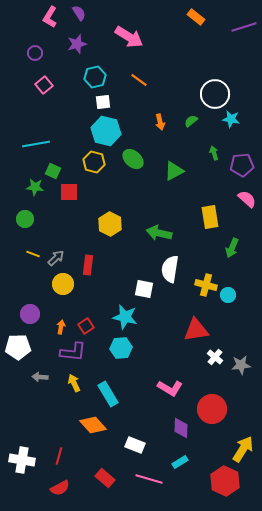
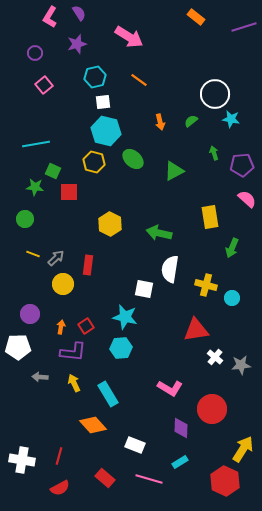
cyan circle at (228, 295): moved 4 px right, 3 px down
